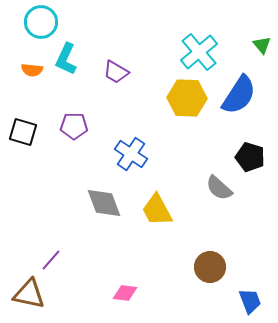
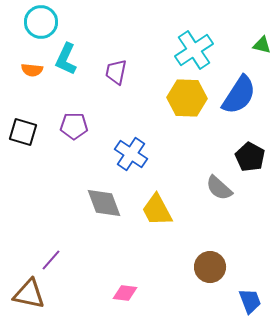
green triangle: rotated 36 degrees counterclockwise
cyan cross: moved 5 px left, 2 px up; rotated 6 degrees clockwise
purple trapezoid: rotated 72 degrees clockwise
black pentagon: rotated 12 degrees clockwise
